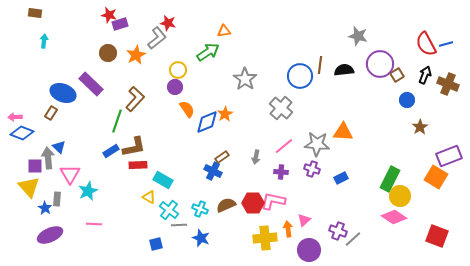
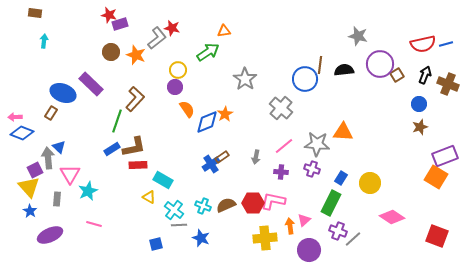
red star at (168, 23): moved 4 px right, 5 px down
red semicircle at (426, 44): moved 3 px left; rotated 75 degrees counterclockwise
brown circle at (108, 53): moved 3 px right, 1 px up
orange star at (136, 55): rotated 24 degrees counterclockwise
blue circle at (300, 76): moved 5 px right, 3 px down
blue circle at (407, 100): moved 12 px right, 4 px down
brown star at (420, 127): rotated 14 degrees clockwise
blue rectangle at (111, 151): moved 1 px right, 2 px up
purple rectangle at (449, 156): moved 4 px left
purple square at (35, 166): moved 4 px down; rotated 28 degrees counterclockwise
blue cross at (213, 171): moved 2 px left, 7 px up; rotated 30 degrees clockwise
blue rectangle at (341, 178): rotated 32 degrees counterclockwise
green rectangle at (390, 179): moved 59 px left, 24 px down
yellow circle at (400, 196): moved 30 px left, 13 px up
blue star at (45, 208): moved 15 px left, 3 px down
cyan cross at (200, 209): moved 3 px right, 3 px up
cyan cross at (169, 210): moved 5 px right
pink diamond at (394, 217): moved 2 px left
pink line at (94, 224): rotated 14 degrees clockwise
orange arrow at (288, 229): moved 2 px right, 3 px up
